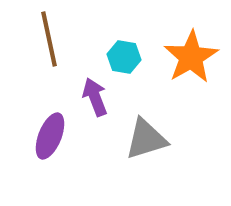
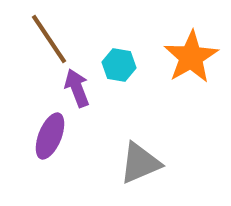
brown line: rotated 22 degrees counterclockwise
cyan hexagon: moved 5 px left, 8 px down
purple arrow: moved 18 px left, 9 px up
gray triangle: moved 6 px left, 24 px down; rotated 6 degrees counterclockwise
